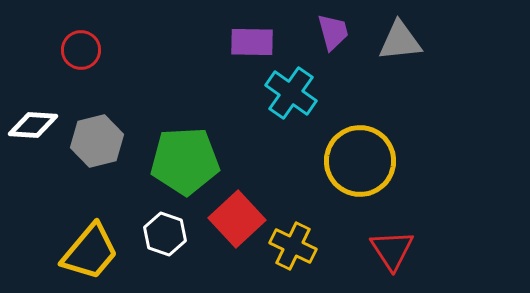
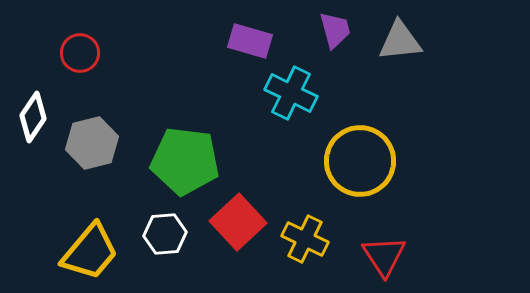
purple trapezoid: moved 2 px right, 2 px up
purple rectangle: moved 2 px left, 1 px up; rotated 15 degrees clockwise
red circle: moved 1 px left, 3 px down
cyan cross: rotated 9 degrees counterclockwise
white diamond: moved 8 px up; rotated 60 degrees counterclockwise
gray hexagon: moved 5 px left, 2 px down
green pentagon: rotated 10 degrees clockwise
red square: moved 1 px right, 3 px down
white hexagon: rotated 24 degrees counterclockwise
yellow cross: moved 12 px right, 7 px up
red triangle: moved 8 px left, 6 px down
